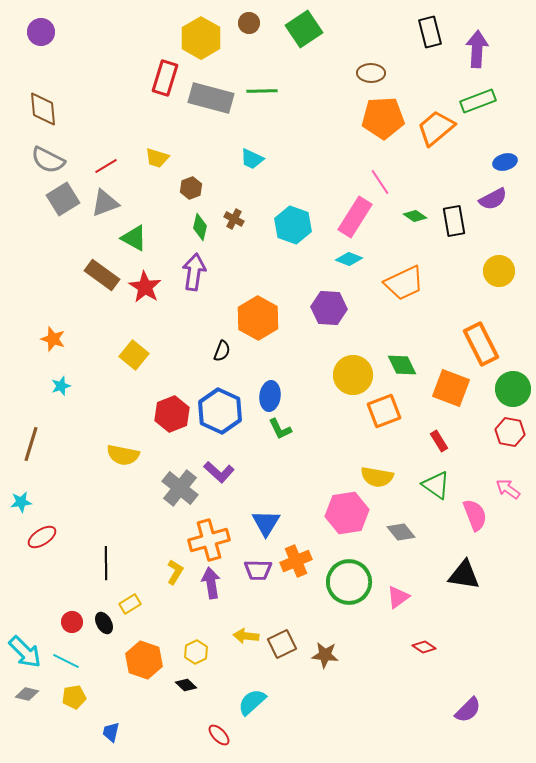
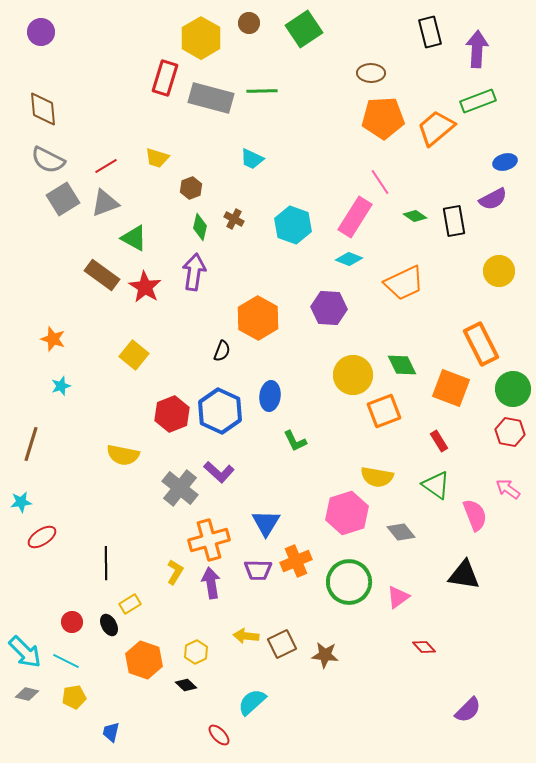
green L-shape at (280, 429): moved 15 px right, 12 px down
pink hexagon at (347, 513): rotated 9 degrees counterclockwise
black ellipse at (104, 623): moved 5 px right, 2 px down
red diamond at (424, 647): rotated 15 degrees clockwise
